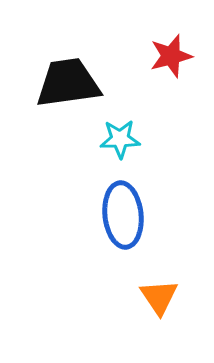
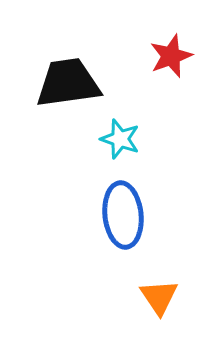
red star: rotated 6 degrees counterclockwise
cyan star: rotated 21 degrees clockwise
